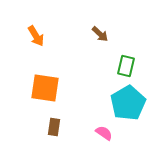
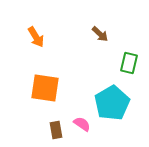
orange arrow: moved 1 px down
green rectangle: moved 3 px right, 3 px up
cyan pentagon: moved 16 px left
brown rectangle: moved 2 px right, 3 px down; rotated 18 degrees counterclockwise
pink semicircle: moved 22 px left, 9 px up
